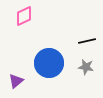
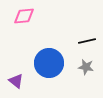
pink diamond: rotated 20 degrees clockwise
purple triangle: rotated 42 degrees counterclockwise
